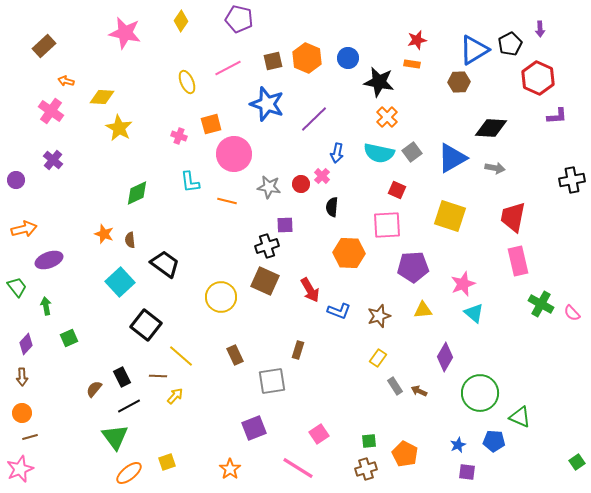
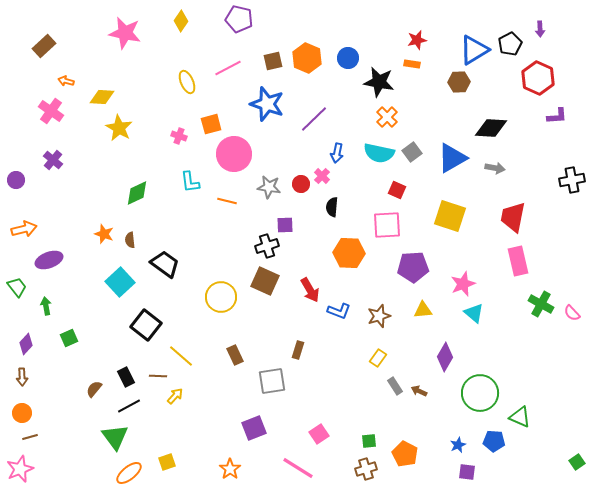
black rectangle at (122, 377): moved 4 px right
